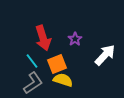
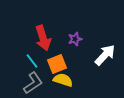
purple star: rotated 16 degrees clockwise
